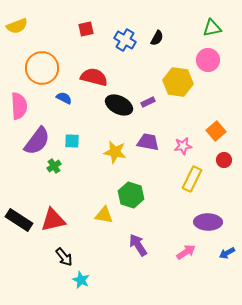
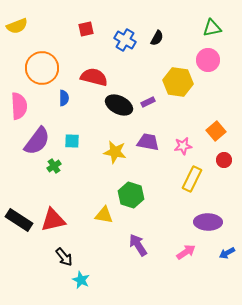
blue semicircle: rotated 63 degrees clockwise
